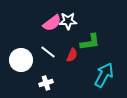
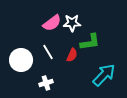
white star: moved 4 px right, 2 px down
white line: rotated 21 degrees clockwise
cyan arrow: rotated 15 degrees clockwise
